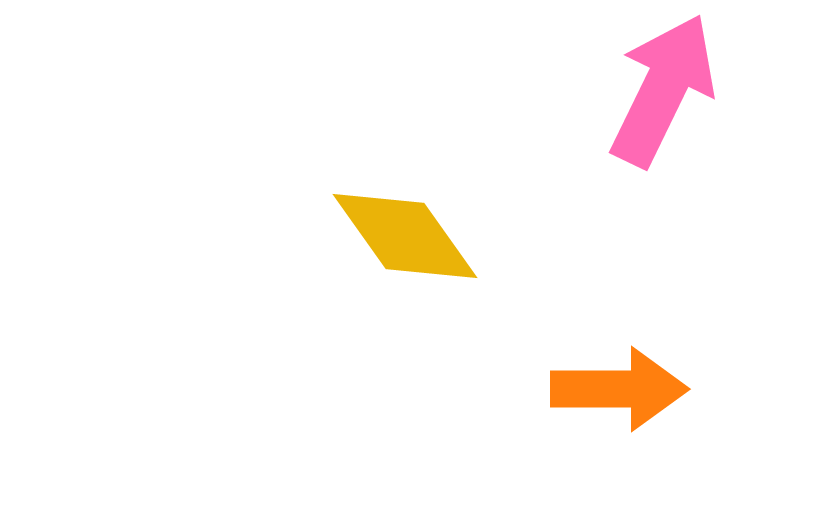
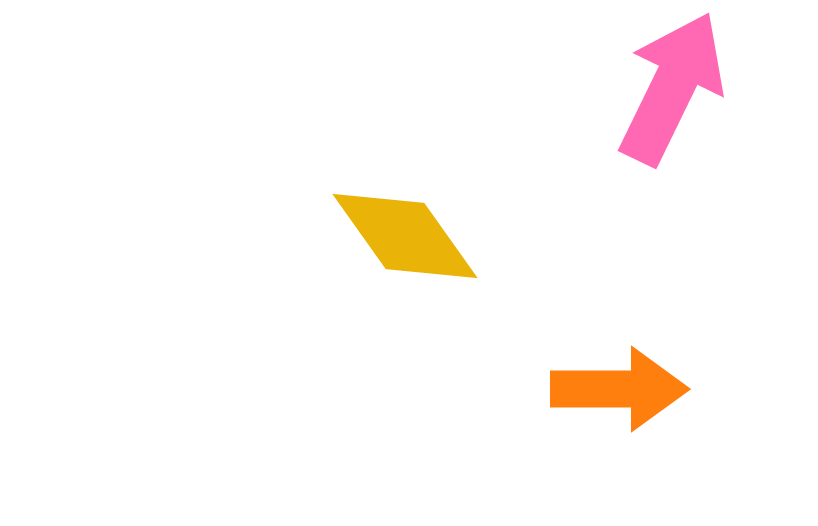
pink arrow: moved 9 px right, 2 px up
